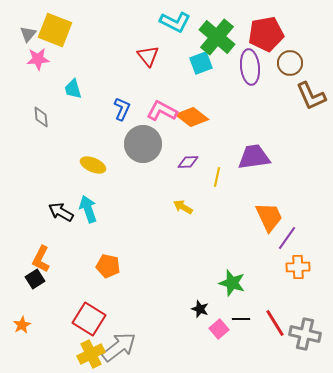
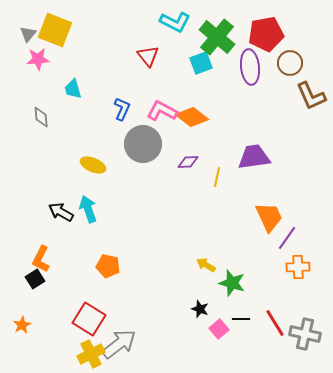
yellow arrow: moved 23 px right, 58 px down
gray arrow: moved 3 px up
